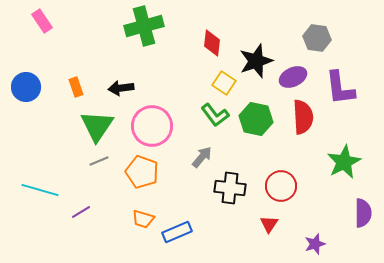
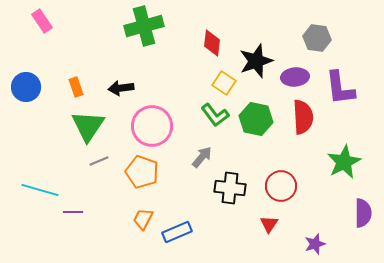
purple ellipse: moved 2 px right; rotated 20 degrees clockwise
green triangle: moved 9 px left
purple line: moved 8 px left; rotated 30 degrees clockwise
orange trapezoid: rotated 100 degrees clockwise
